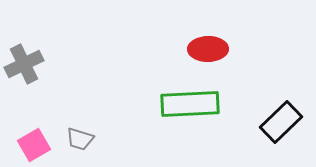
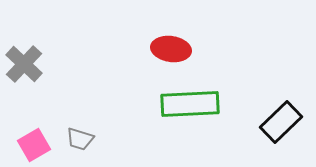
red ellipse: moved 37 px left; rotated 9 degrees clockwise
gray cross: rotated 21 degrees counterclockwise
